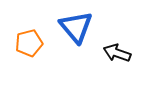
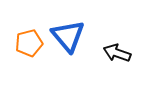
blue triangle: moved 8 px left, 9 px down
